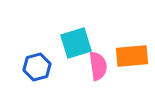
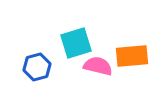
pink semicircle: rotated 68 degrees counterclockwise
